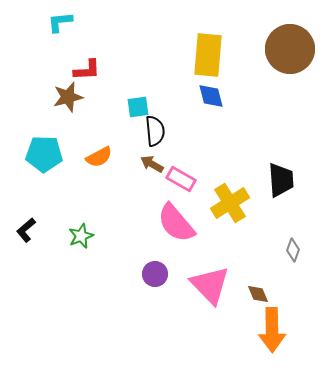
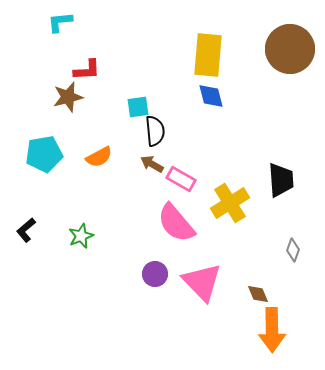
cyan pentagon: rotated 12 degrees counterclockwise
pink triangle: moved 8 px left, 3 px up
